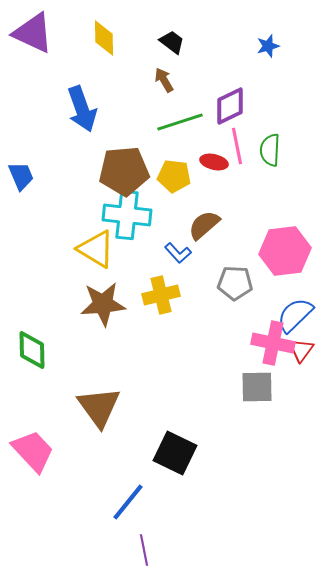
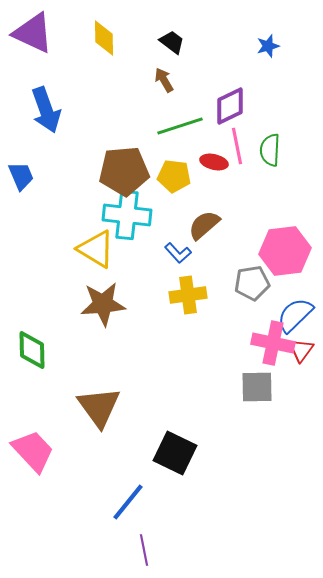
blue arrow: moved 36 px left, 1 px down
green line: moved 4 px down
gray pentagon: moved 17 px right; rotated 12 degrees counterclockwise
yellow cross: moved 27 px right; rotated 6 degrees clockwise
